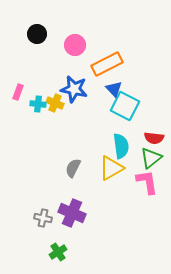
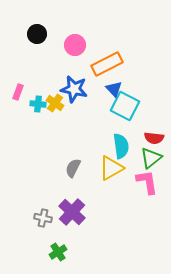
yellow cross: rotated 12 degrees clockwise
purple cross: moved 1 px up; rotated 20 degrees clockwise
